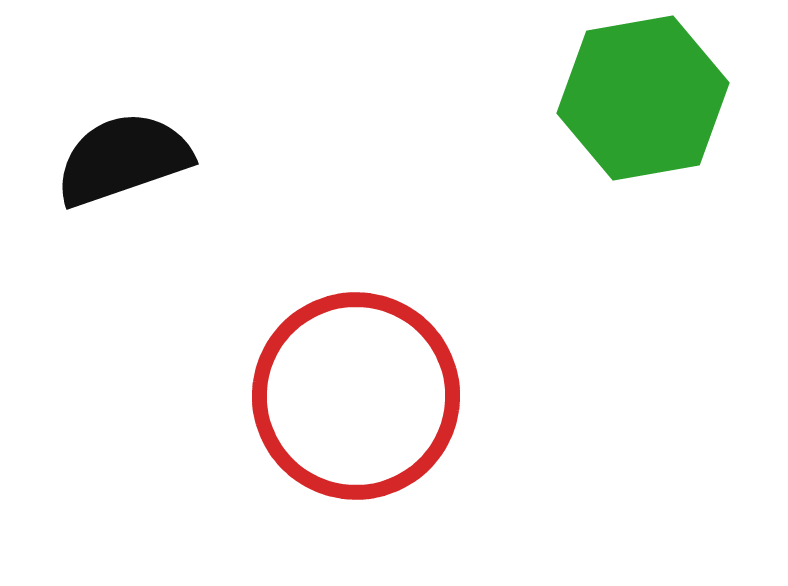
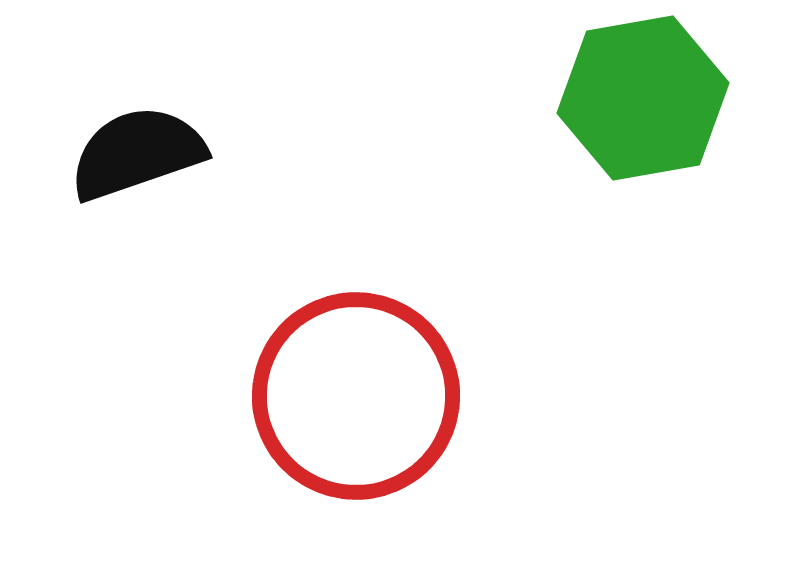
black semicircle: moved 14 px right, 6 px up
